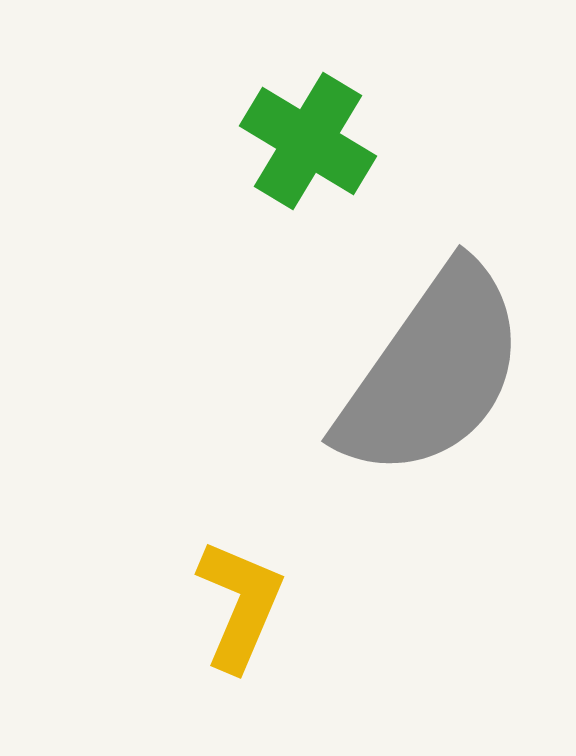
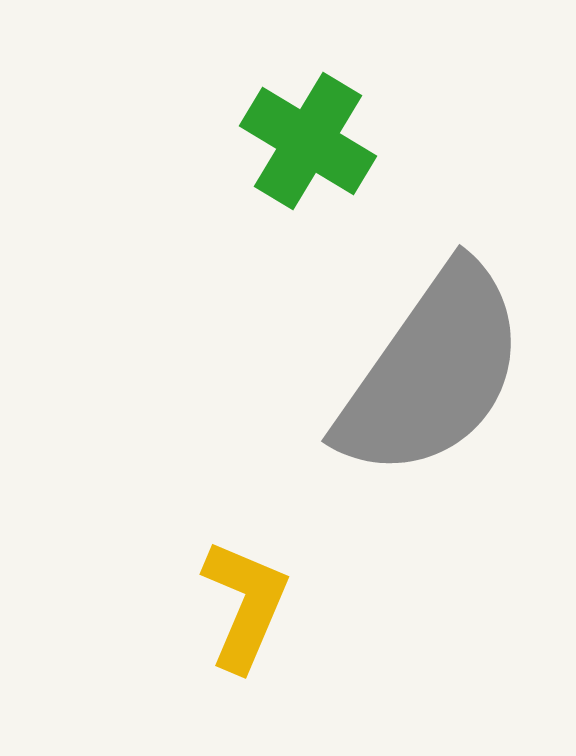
yellow L-shape: moved 5 px right
